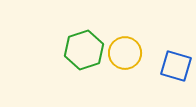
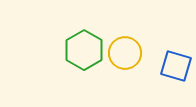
green hexagon: rotated 12 degrees counterclockwise
